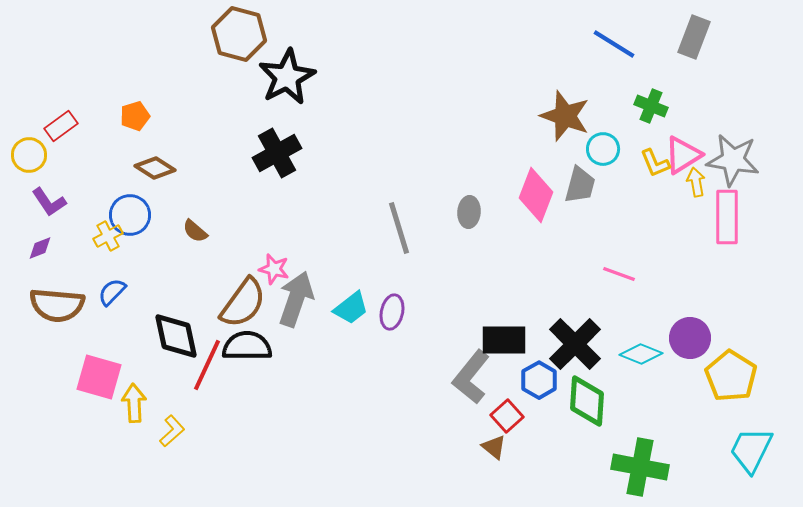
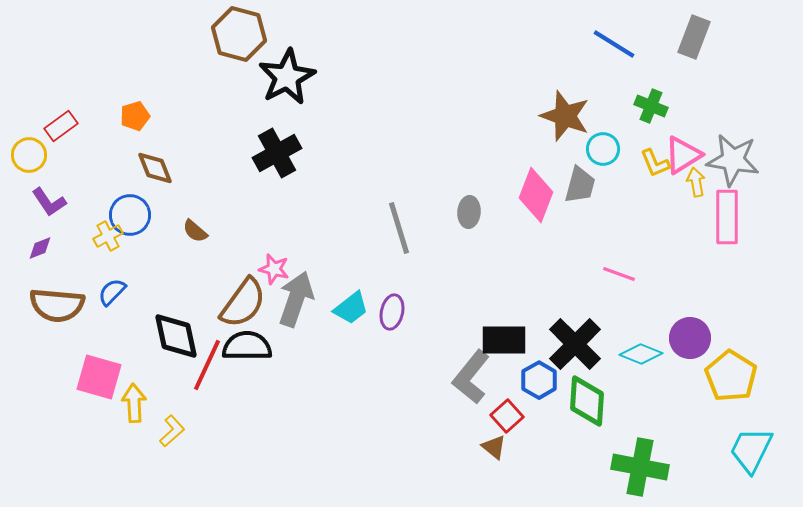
brown diamond at (155, 168): rotated 36 degrees clockwise
